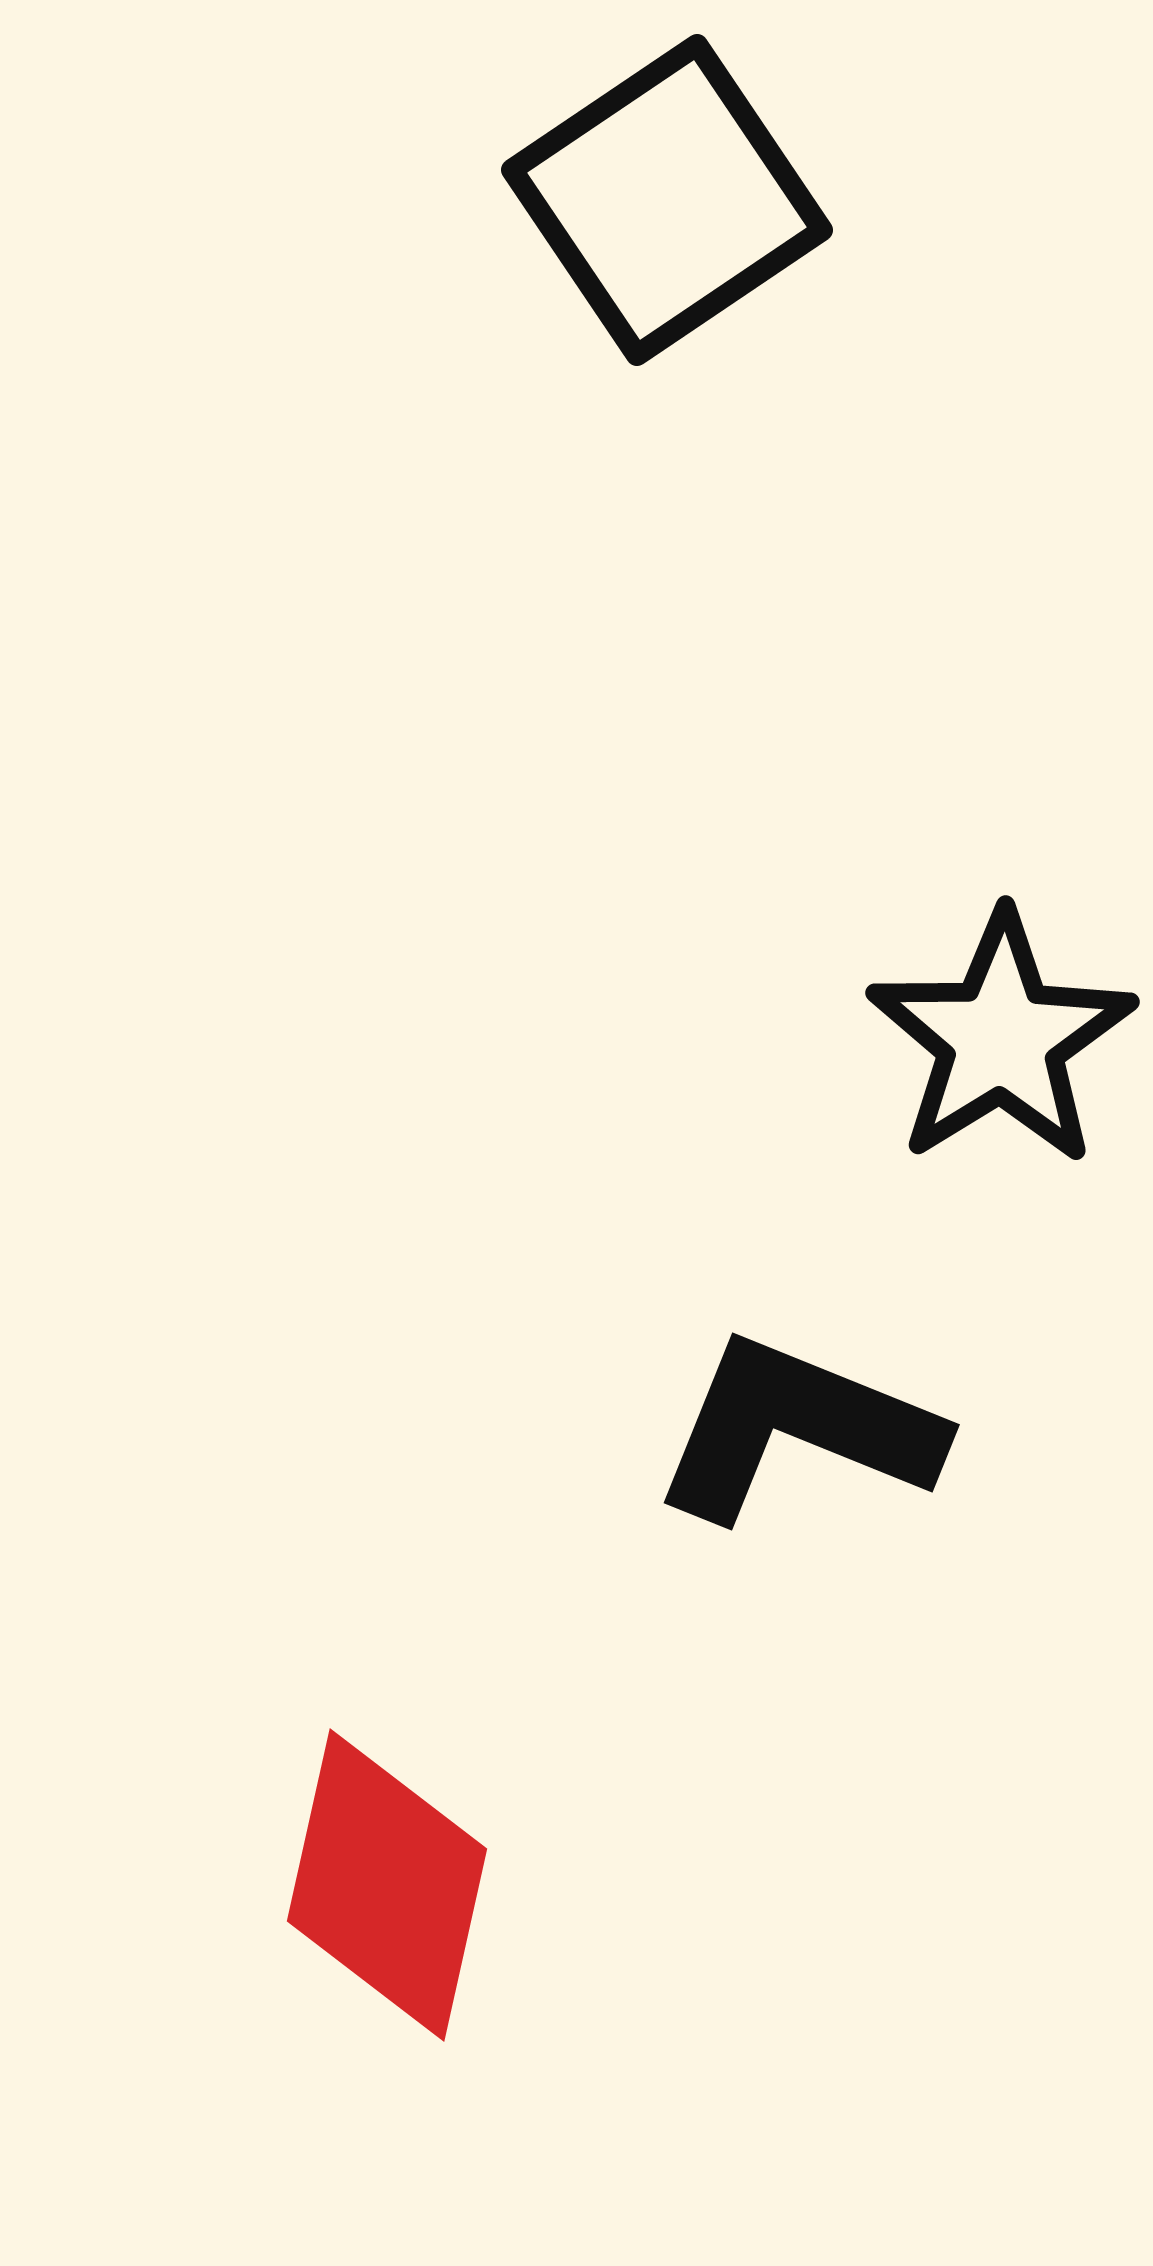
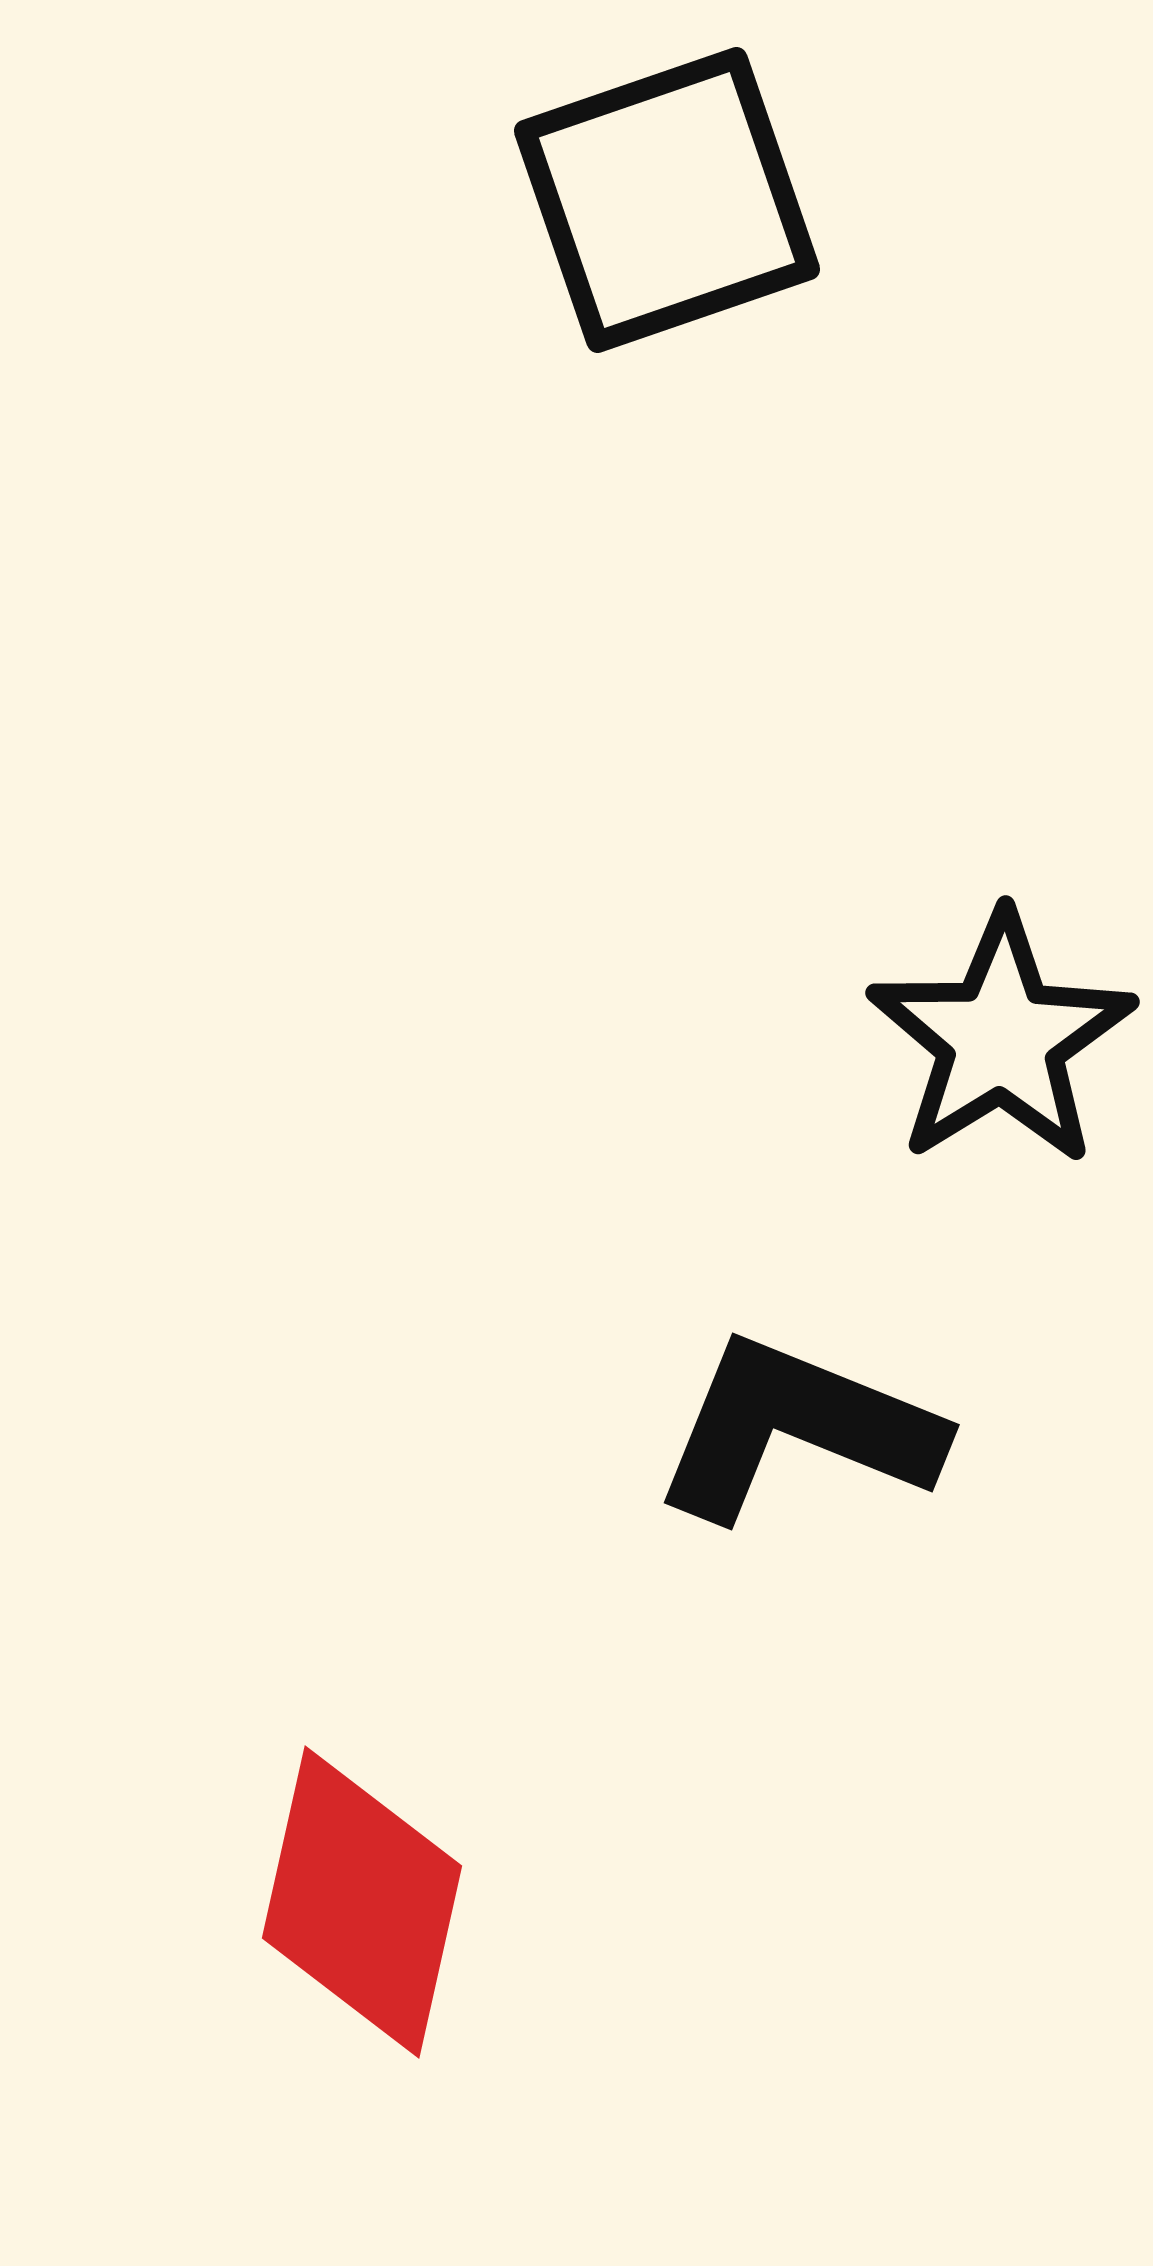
black square: rotated 15 degrees clockwise
red diamond: moved 25 px left, 17 px down
